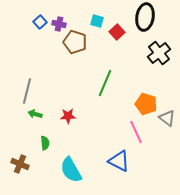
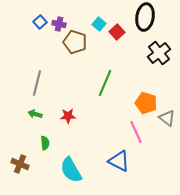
cyan square: moved 2 px right, 3 px down; rotated 24 degrees clockwise
gray line: moved 10 px right, 8 px up
orange pentagon: moved 1 px up
